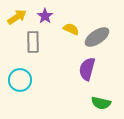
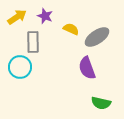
purple star: rotated 14 degrees counterclockwise
purple semicircle: moved 1 px up; rotated 35 degrees counterclockwise
cyan circle: moved 13 px up
